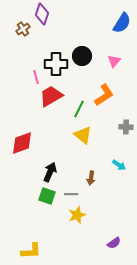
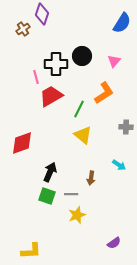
orange L-shape: moved 2 px up
